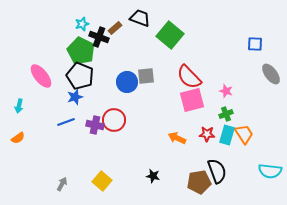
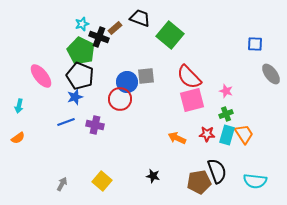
red circle: moved 6 px right, 21 px up
cyan semicircle: moved 15 px left, 10 px down
